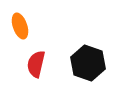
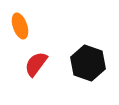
red semicircle: rotated 24 degrees clockwise
